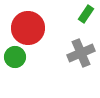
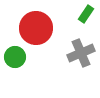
red circle: moved 8 px right
